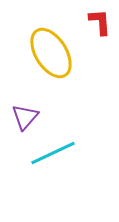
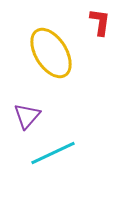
red L-shape: rotated 12 degrees clockwise
purple triangle: moved 2 px right, 1 px up
